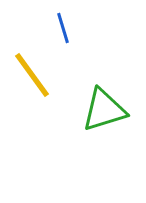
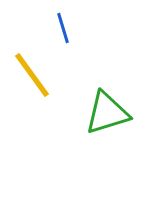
green triangle: moved 3 px right, 3 px down
